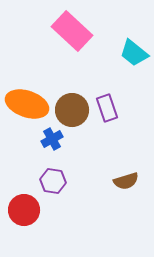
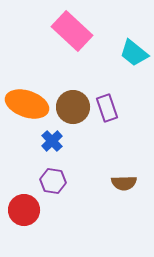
brown circle: moved 1 px right, 3 px up
blue cross: moved 2 px down; rotated 15 degrees counterclockwise
brown semicircle: moved 2 px left, 2 px down; rotated 15 degrees clockwise
